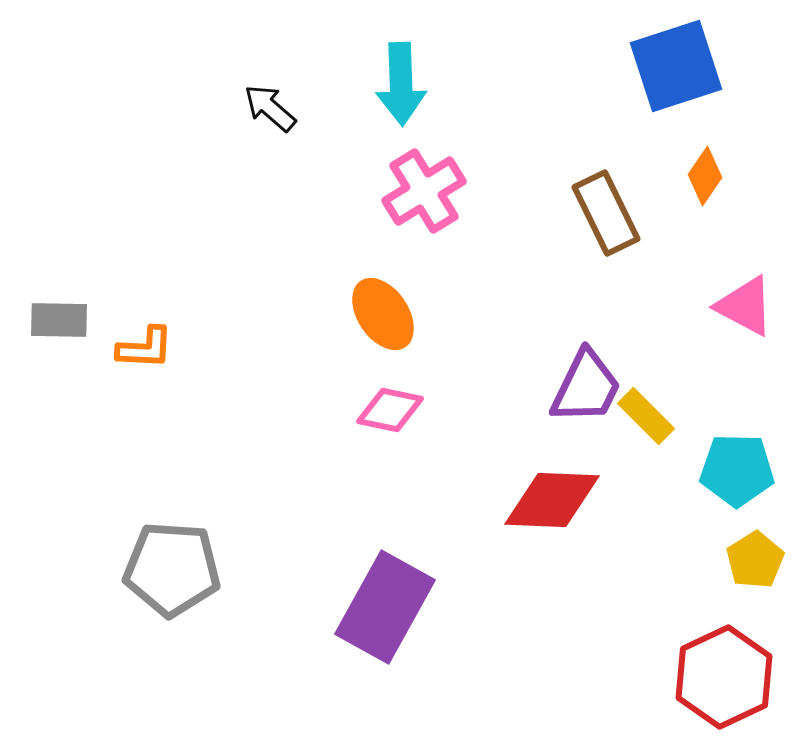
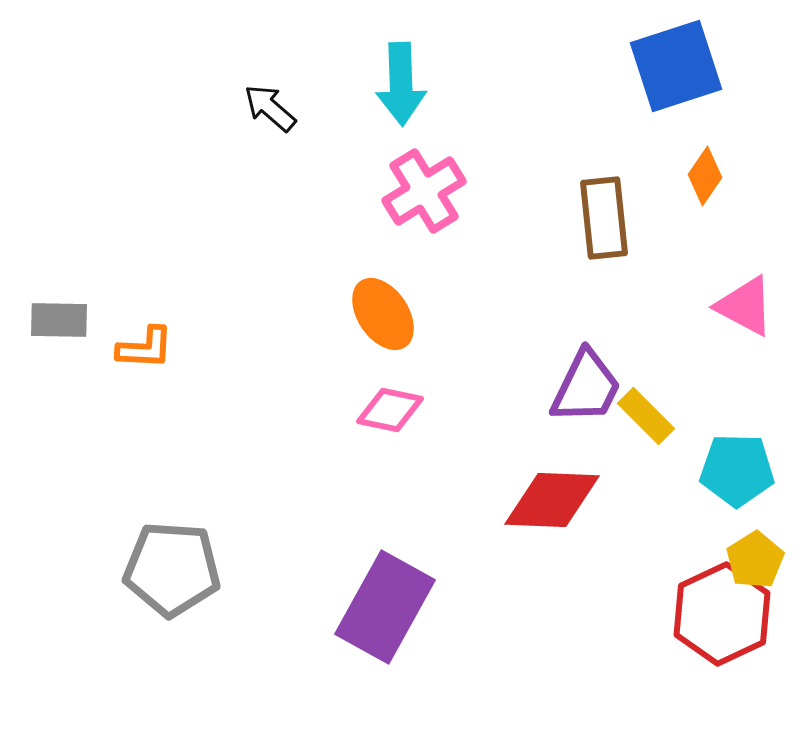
brown rectangle: moved 2 px left, 5 px down; rotated 20 degrees clockwise
red hexagon: moved 2 px left, 63 px up
